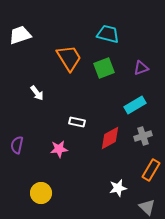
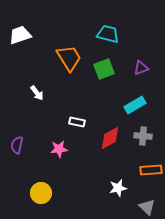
green square: moved 1 px down
gray cross: rotated 24 degrees clockwise
orange rectangle: rotated 55 degrees clockwise
